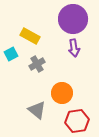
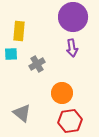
purple circle: moved 2 px up
yellow rectangle: moved 11 px left, 5 px up; rotated 66 degrees clockwise
purple arrow: moved 2 px left
cyan square: rotated 24 degrees clockwise
gray triangle: moved 15 px left, 3 px down
red hexagon: moved 7 px left
